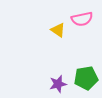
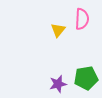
pink semicircle: rotated 75 degrees counterclockwise
yellow triangle: rotated 35 degrees clockwise
